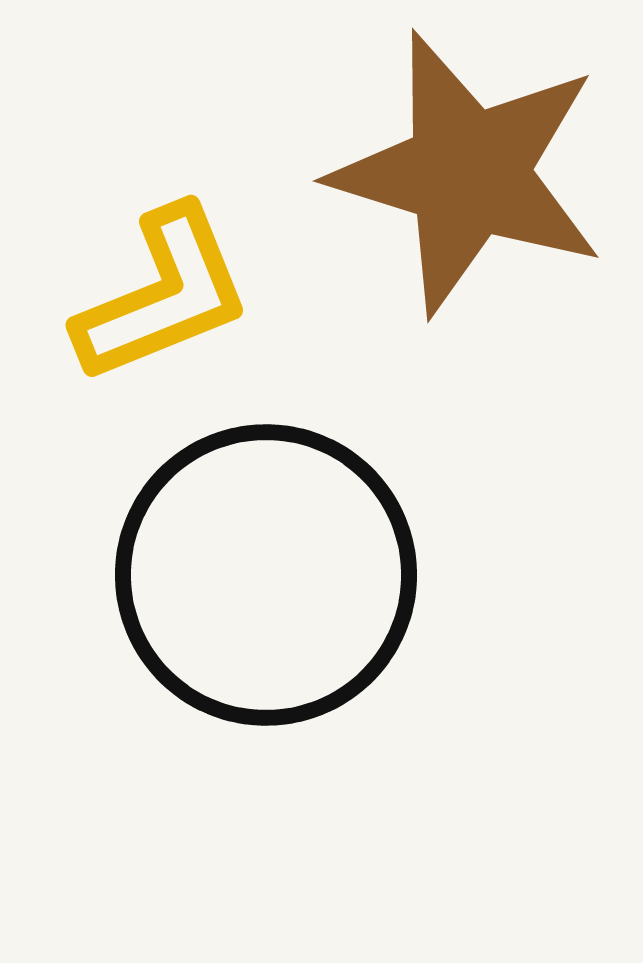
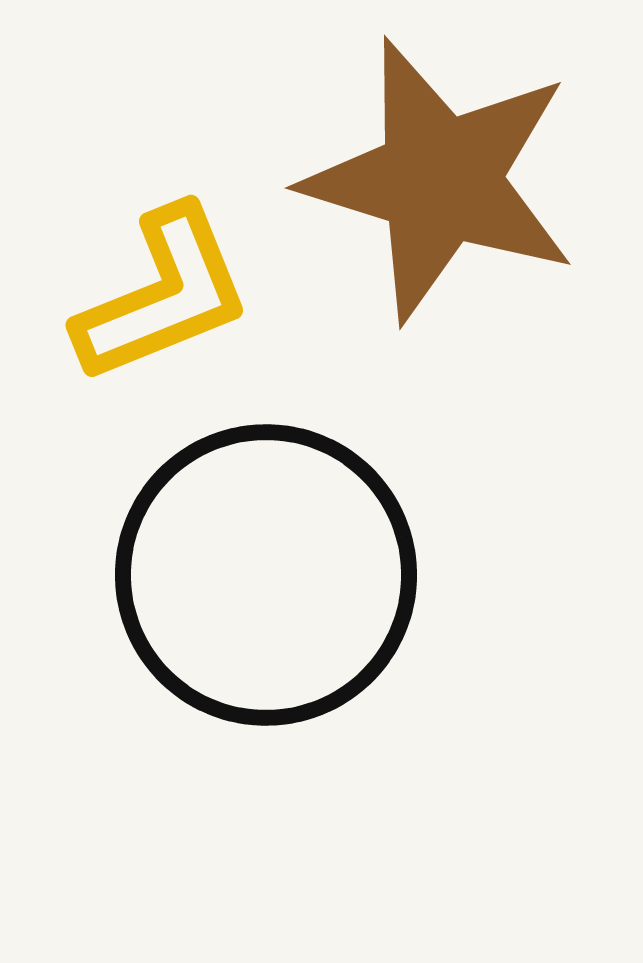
brown star: moved 28 px left, 7 px down
